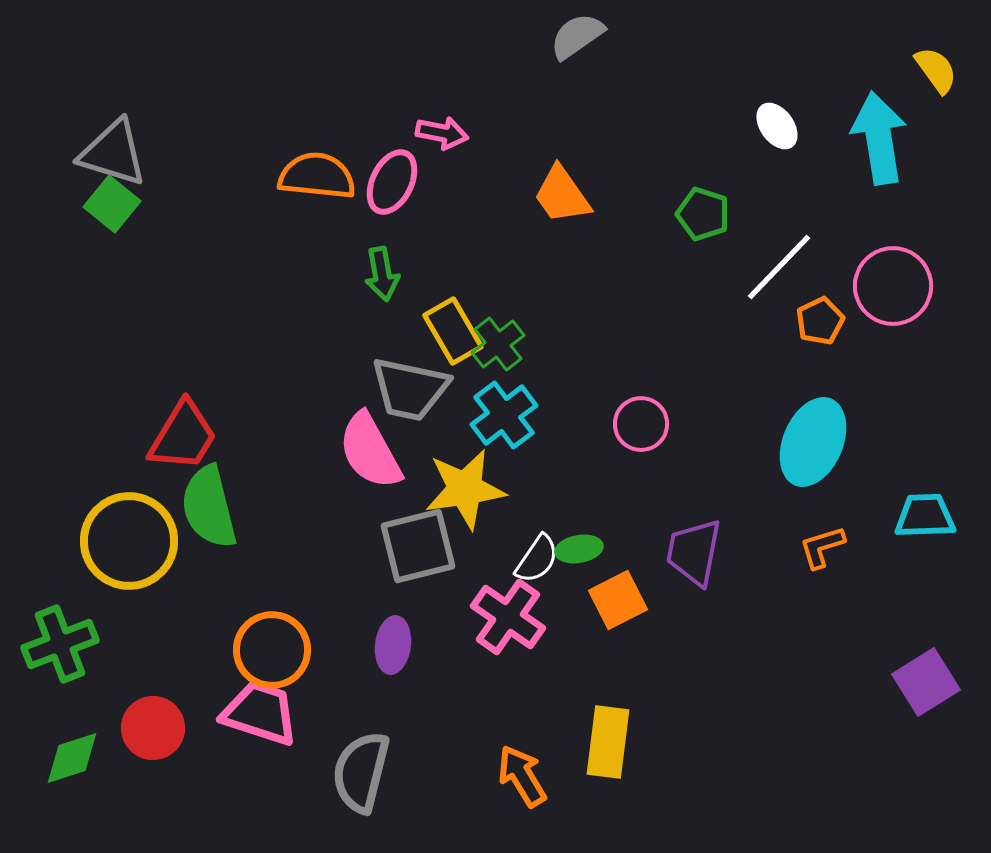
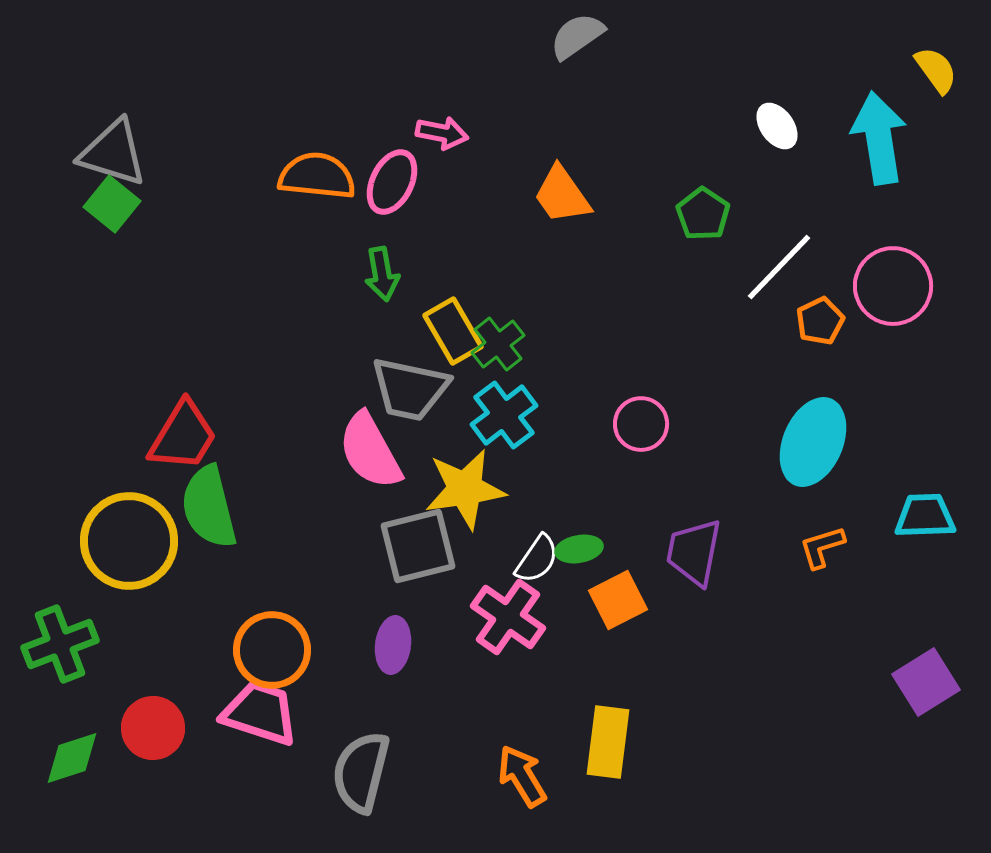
green pentagon at (703, 214): rotated 16 degrees clockwise
